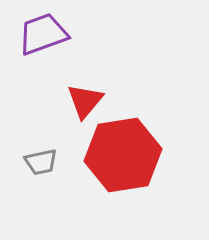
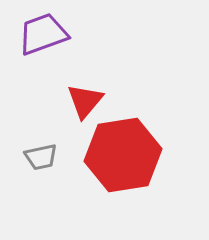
gray trapezoid: moved 5 px up
